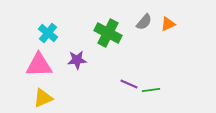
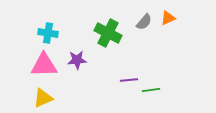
orange triangle: moved 6 px up
cyan cross: rotated 30 degrees counterclockwise
pink triangle: moved 5 px right
purple line: moved 4 px up; rotated 30 degrees counterclockwise
